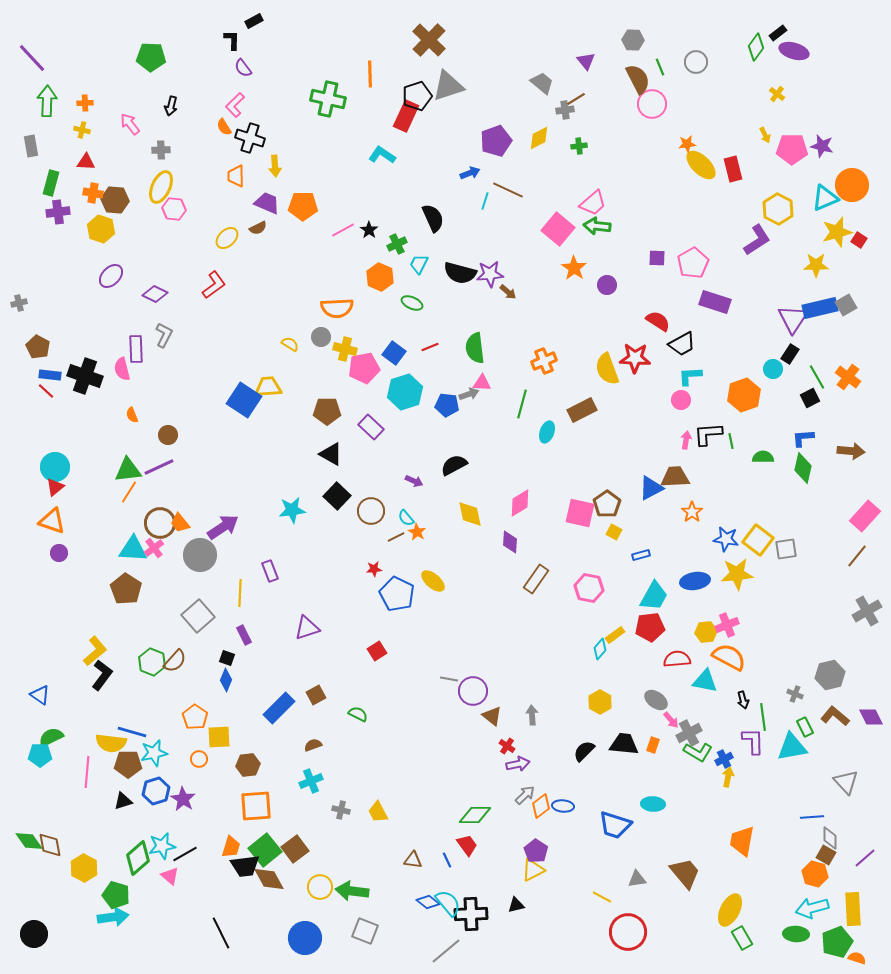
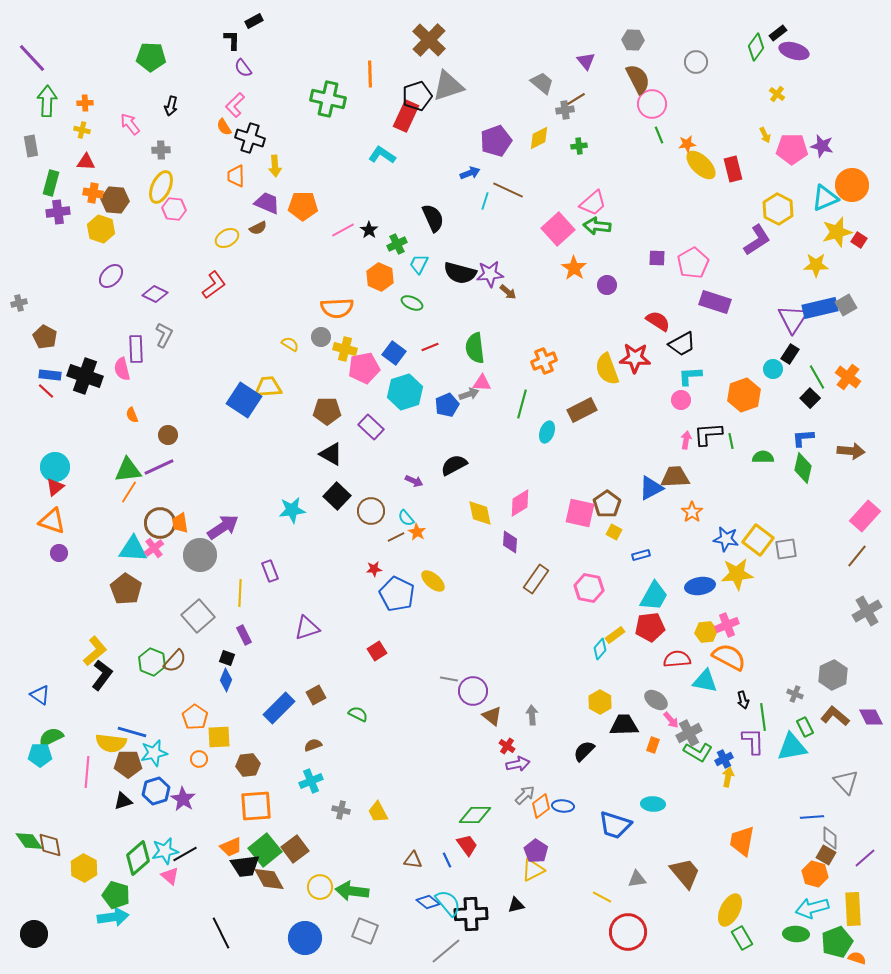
green line at (660, 67): moved 1 px left, 68 px down
pink square at (558, 229): rotated 8 degrees clockwise
yellow ellipse at (227, 238): rotated 15 degrees clockwise
brown pentagon at (38, 347): moved 7 px right, 10 px up
black square at (810, 398): rotated 18 degrees counterclockwise
blue pentagon at (447, 405): rotated 30 degrees counterclockwise
yellow diamond at (470, 514): moved 10 px right, 1 px up
orange trapezoid at (180, 523): rotated 30 degrees clockwise
blue ellipse at (695, 581): moved 5 px right, 5 px down
gray hexagon at (830, 675): moved 3 px right; rotated 12 degrees counterclockwise
black trapezoid at (624, 744): moved 19 px up; rotated 8 degrees counterclockwise
cyan star at (162, 846): moved 3 px right, 5 px down
orange trapezoid at (231, 847): rotated 50 degrees clockwise
